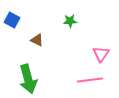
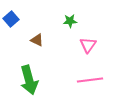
blue square: moved 1 px left, 1 px up; rotated 21 degrees clockwise
pink triangle: moved 13 px left, 9 px up
green arrow: moved 1 px right, 1 px down
